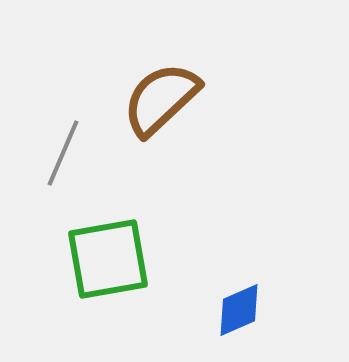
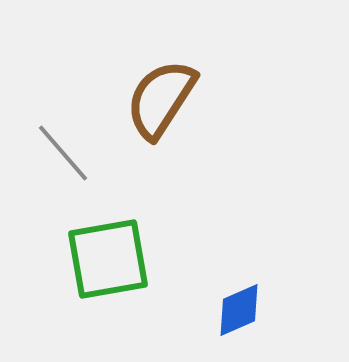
brown semicircle: rotated 14 degrees counterclockwise
gray line: rotated 64 degrees counterclockwise
